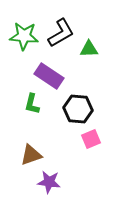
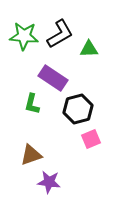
black L-shape: moved 1 px left, 1 px down
purple rectangle: moved 4 px right, 2 px down
black hexagon: rotated 20 degrees counterclockwise
